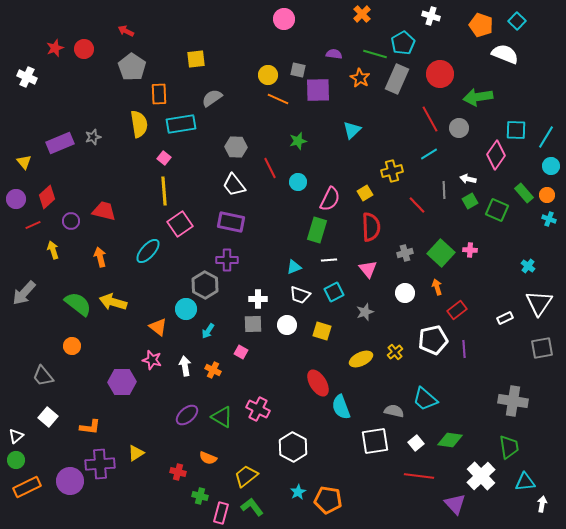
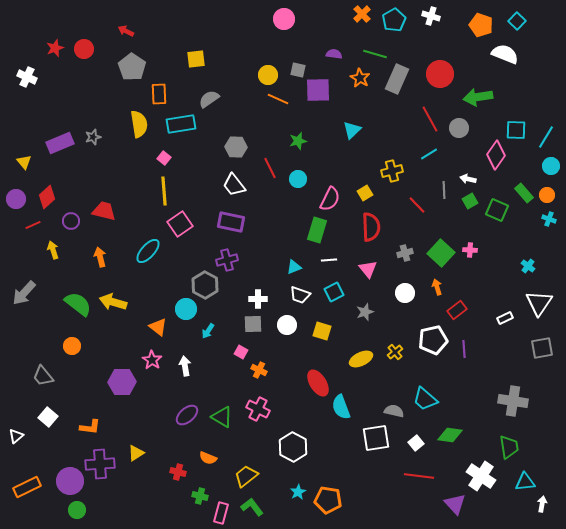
cyan pentagon at (403, 43): moved 9 px left, 23 px up
gray semicircle at (212, 98): moved 3 px left, 1 px down
cyan circle at (298, 182): moved 3 px up
purple cross at (227, 260): rotated 15 degrees counterclockwise
pink star at (152, 360): rotated 18 degrees clockwise
orange cross at (213, 370): moved 46 px right
green diamond at (450, 440): moved 5 px up
white square at (375, 441): moved 1 px right, 3 px up
green circle at (16, 460): moved 61 px right, 50 px down
white cross at (481, 476): rotated 12 degrees counterclockwise
